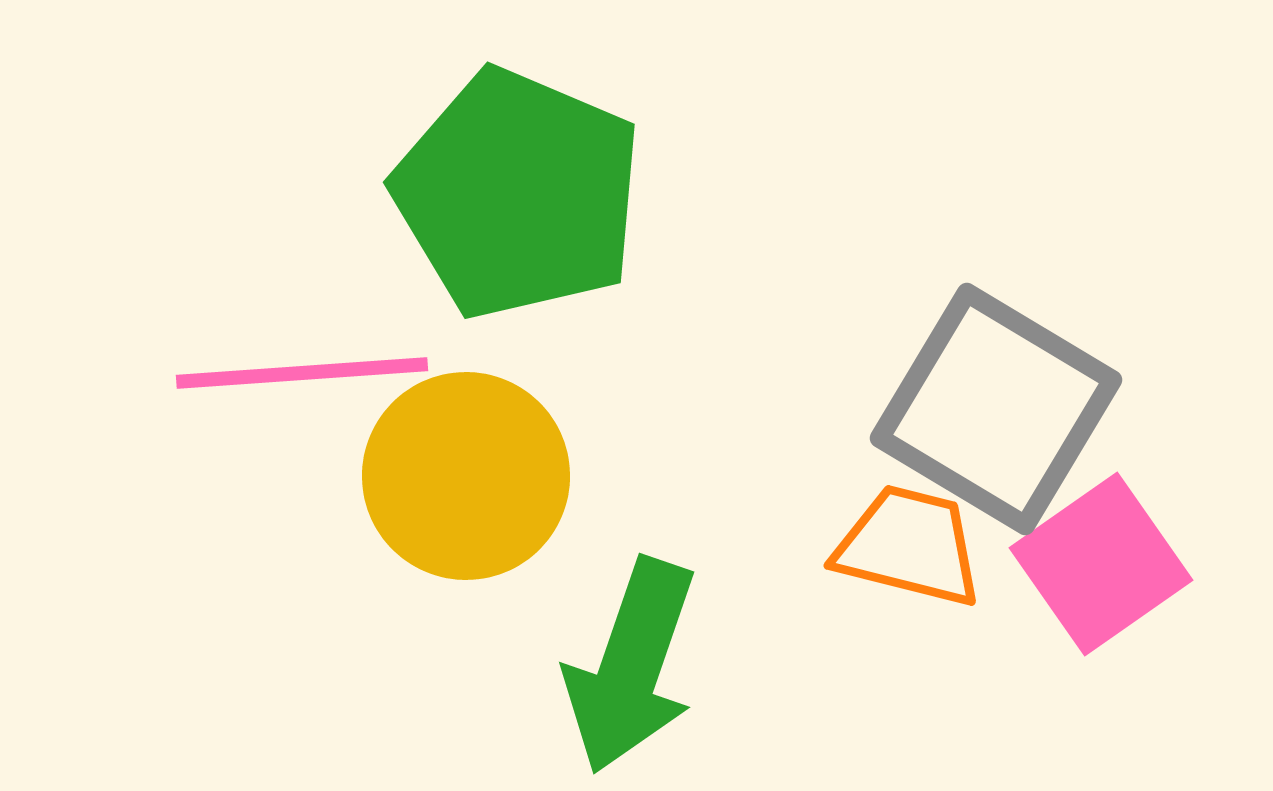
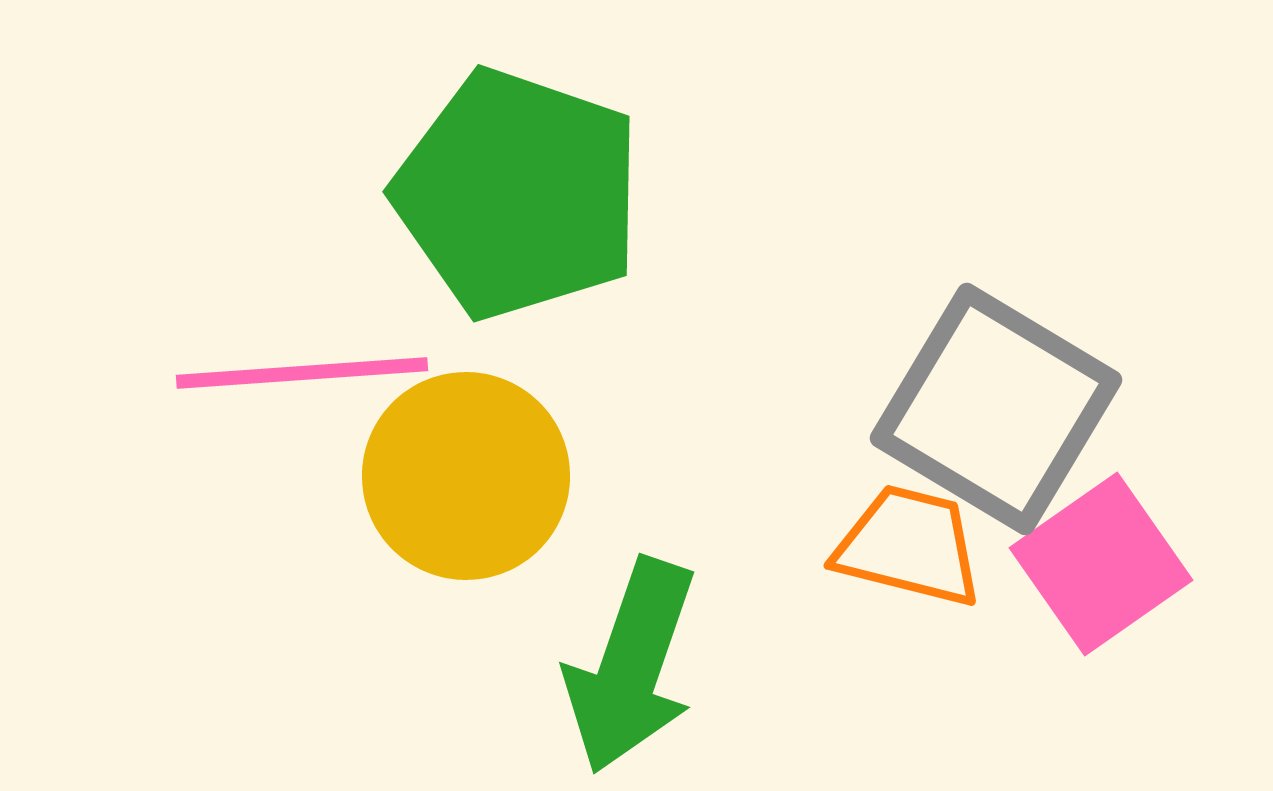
green pentagon: rotated 4 degrees counterclockwise
